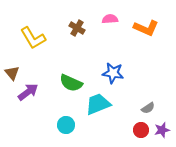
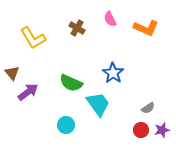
pink semicircle: rotated 112 degrees counterclockwise
blue star: rotated 25 degrees clockwise
cyan trapezoid: rotated 76 degrees clockwise
